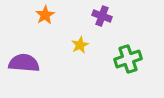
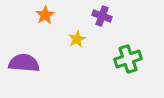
yellow star: moved 3 px left, 6 px up
